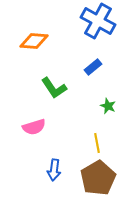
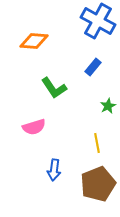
blue rectangle: rotated 12 degrees counterclockwise
green star: rotated 21 degrees clockwise
brown pentagon: moved 6 px down; rotated 8 degrees clockwise
